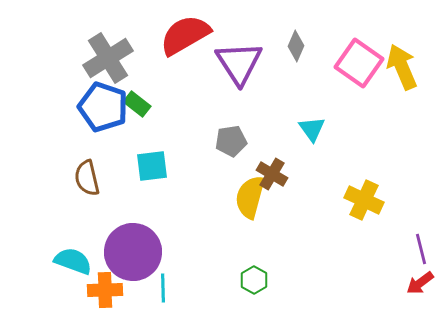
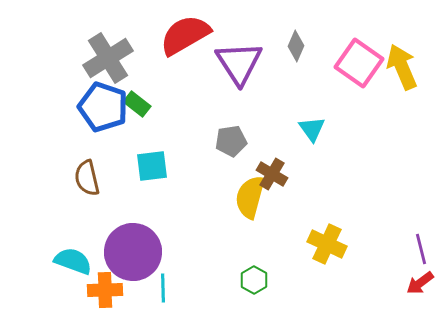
yellow cross: moved 37 px left, 44 px down
